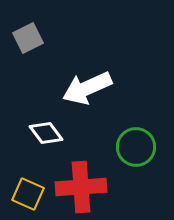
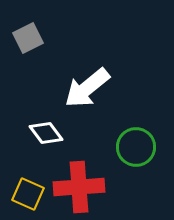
white arrow: rotated 15 degrees counterclockwise
red cross: moved 2 px left
